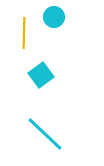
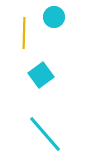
cyan line: rotated 6 degrees clockwise
